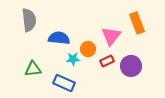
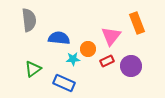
green triangle: rotated 30 degrees counterclockwise
